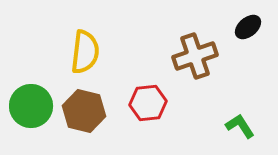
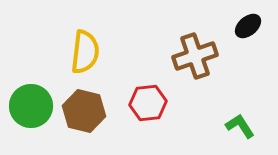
black ellipse: moved 1 px up
